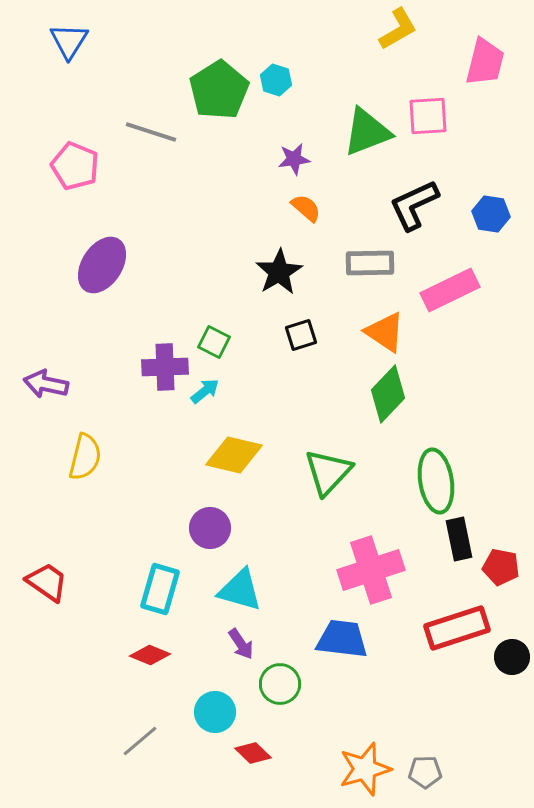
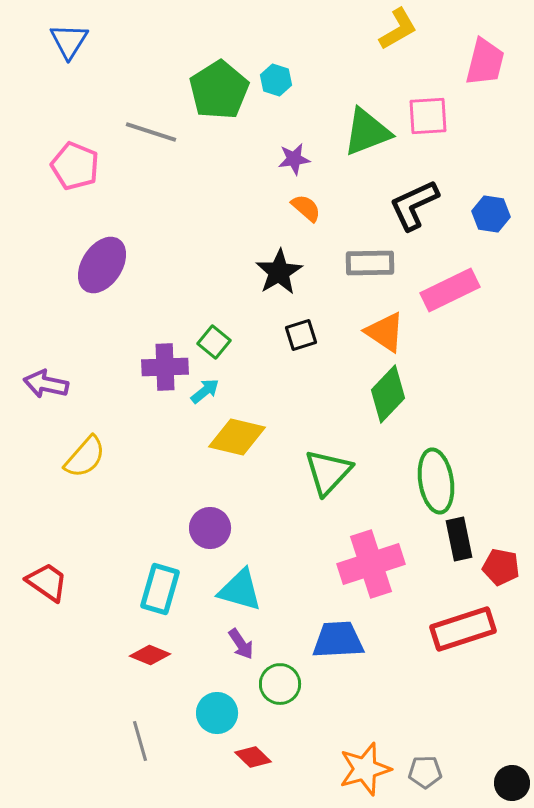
green square at (214, 342): rotated 12 degrees clockwise
yellow diamond at (234, 455): moved 3 px right, 18 px up
yellow semicircle at (85, 457): rotated 27 degrees clockwise
pink cross at (371, 570): moved 6 px up
red rectangle at (457, 628): moved 6 px right, 1 px down
blue trapezoid at (342, 639): moved 4 px left, 1 px down; rotated 10 degrees counterclockwise
black circle at (512, 657): moved 126 px down
cyan circle at (215, 712): moved 2 px right, 1 px down
gray line at (140, 741): rotated 66 degrees counterclockwise
red diamond at (253, 753): moved 4 px down
